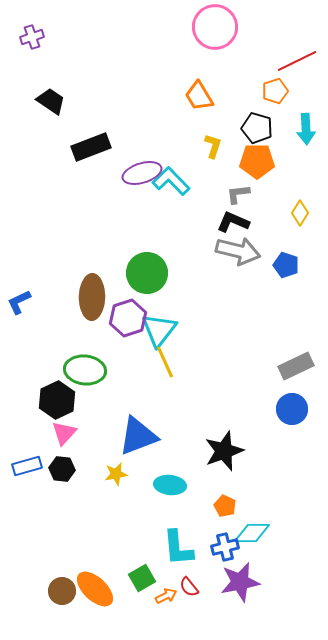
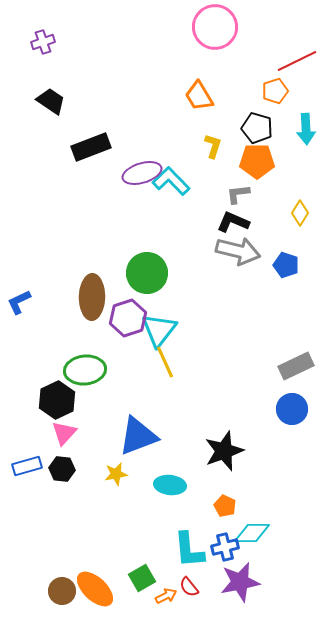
purple cross at (32, 37): moved 11 px right, 5 px down
green ellipse at (85, 370): rotated 12 degrees counterclockwise
cyan L-shape at (178, 548): moved 11 px right, 2 px down
